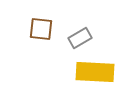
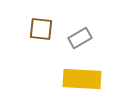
yellow rectangle: moved 13 px left, 7 px down
